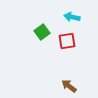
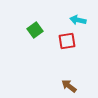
cyan arrow: moved 6 px right, 3 px down
green square: moved 7 px left, 2 px up
